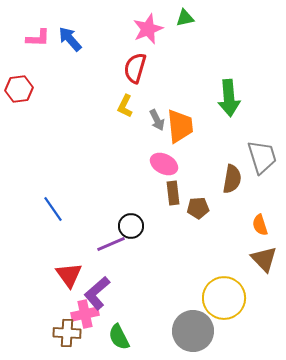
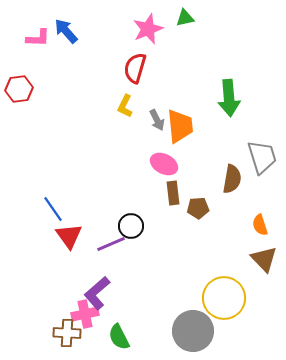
blue arrow: moved 4 px left, 8 px up
red triangle: moved 39 px up
